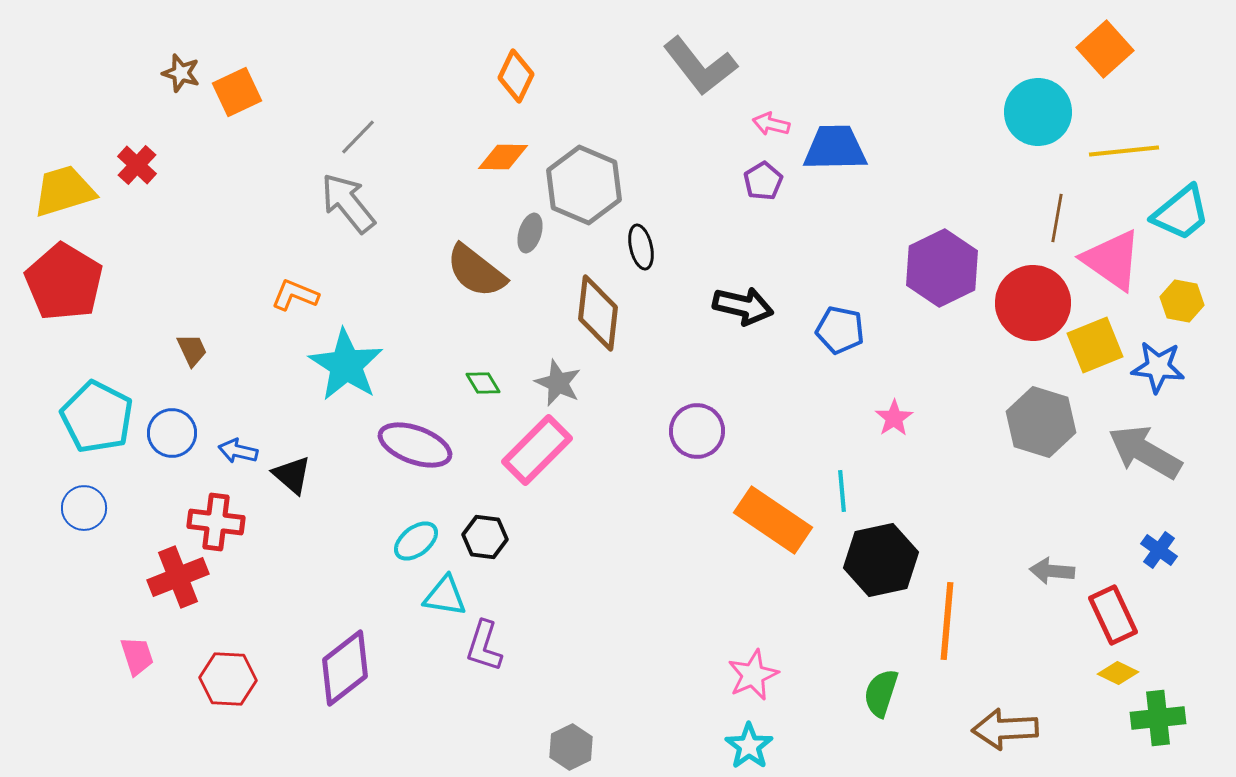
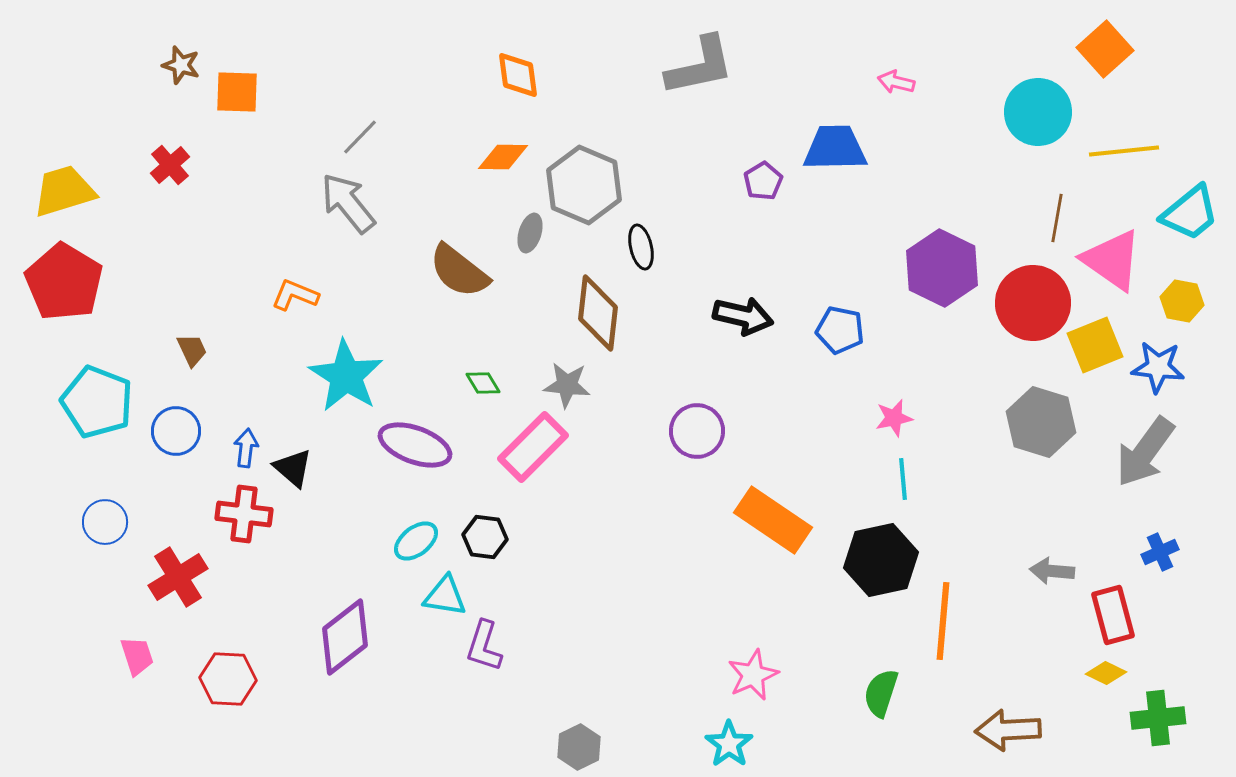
gray L-shape at (700, 66): rotated 64 degrees counterclockwise
brown star at (181, 73): moved 8 px up
orange diamond at (516, 76): moved 2 px right, 1 px up; rotated 33 degrees counterclockwise
orange square at (237, 92): rotated 27 degrees clockwise
pink arrow at (771, 124): moved 125 px right, 42 px up
gray line at (358, 137): moved 2 px right
red cross at (137, 165): moved 33 px right; rotated 6 degrees clockwise
cyan trapezoid at (1181, 213): moved 9 px right
purple hexagon at (942, 268): rotated 8 degrees counterclockwise
brown semicircle at (476, 271): moved 17 px left
black arrow at (743, 306): moved 10 px down
cyan star at (346, 365): moved 11 px down
gray star at (558, 383): moved 9 px right, 2 px down; rotated 18 degrees counterclockwise
cyan pentagon at (97, 417): moved 15 px up; rotated 6 degrees counterclockwise
pink star at (894, 418): rotated 21 degrees clockwise
blue circle at (172, 433): moved 4 px right, 2 px up
pink rectangle at (537, 450): moved 4 px left, 3 px up
blue arrow at (238, 451): moved 8 px right, 3 px up; rotated 84 degrees clockwise
gray arrow at (1145, 452): rotated 84 degrees counterclockwise
black triangle at (292, 475): moved 1 px right, 7 px up
cyan line at (842, 491): moved 61 px right, 12 px up
blue circle at (84, 508): moved 21 px right, 14 px down
red cross at (216, 522): moved 28 px right, 8 px up
blue cross at (1159, 550): moved 1 px right, 2 px down; rotated 30 degrees clockwise
red cross at (178, 577): rotated 10 degrees counterclockwise
red rectangle at (1113, 615): rotated 10 degrees clockwise
orange line at (947, 621): moved 4 px left
purple diamond at (345, 668): moved 31 px up
yellow diamond at (1118, 673): moved 12 px left
brown arrow at (1005, 729): moved 3 px right, 1 px down
cyan star at (749, 746): moved 20 px left, 2 px up
gray hexagon at (571, 747): moved 8 px right
